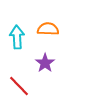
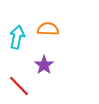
cyan arrow: rotated 15 degrees clockwise
purple star: moved 1 px left, 2 px down
